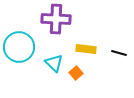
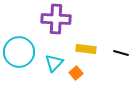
cyan circle: moved 5 px down
black line: moved 2 px right
cyan triangle: rotated 30 degrees clockwise
